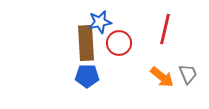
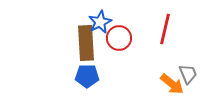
blue star: rotated 15 degrees counterclockwise
red circle: moved 5 px up
orange arrow: moved 10 px right, 7 px down
